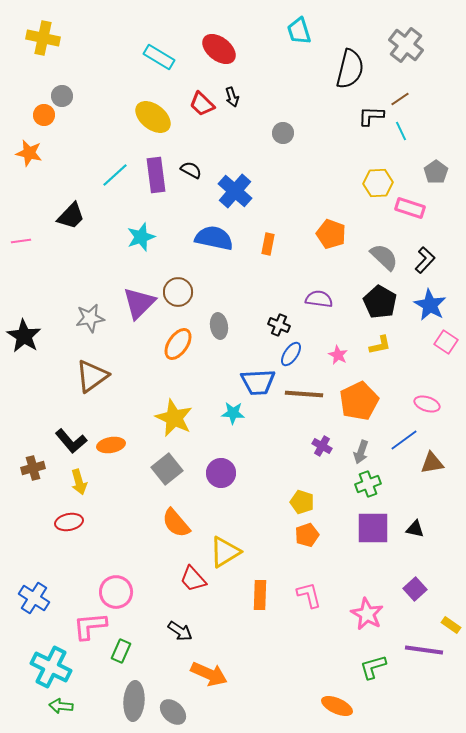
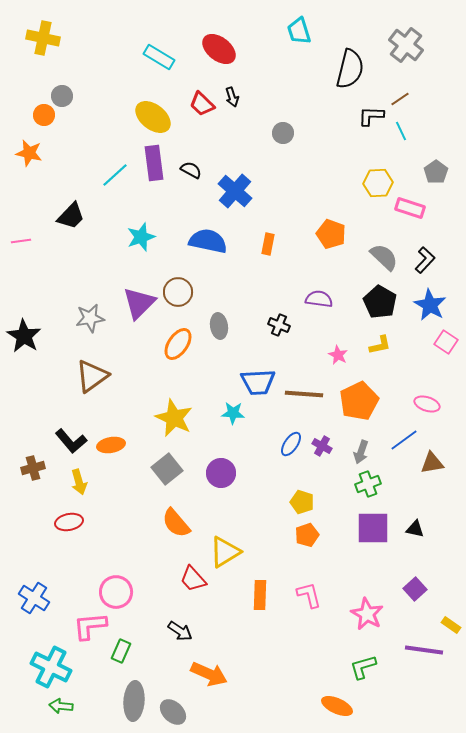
purple rectangle at (156, 175): moved 2 px left, 12 px up
blue semicircle at (214, 238): moved 6 px left, 3 px down
blue ellipse at (291, 354): moved 90 px down
green L-shape at (373, 667): moved 10 px left
